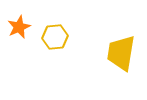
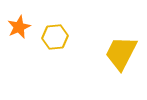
yellow trapezoid: rotated 18 degrees clockwise
